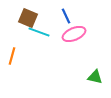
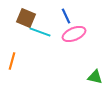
brown square: moved 2 px left
cyan line: moved 1 px right
orange line: moved 5 px down
